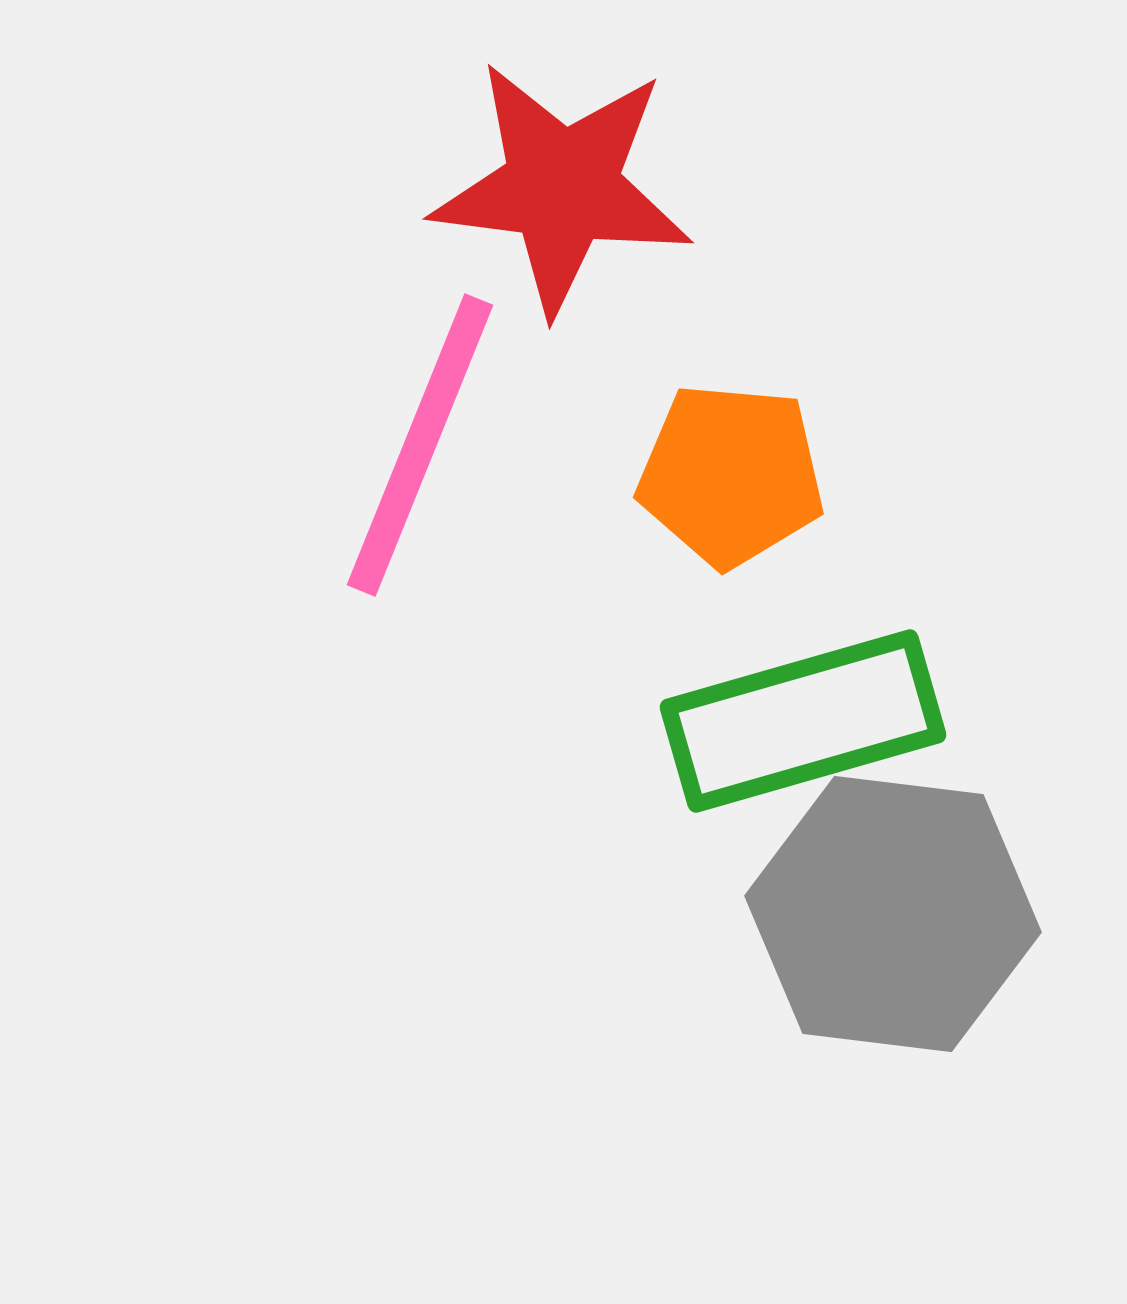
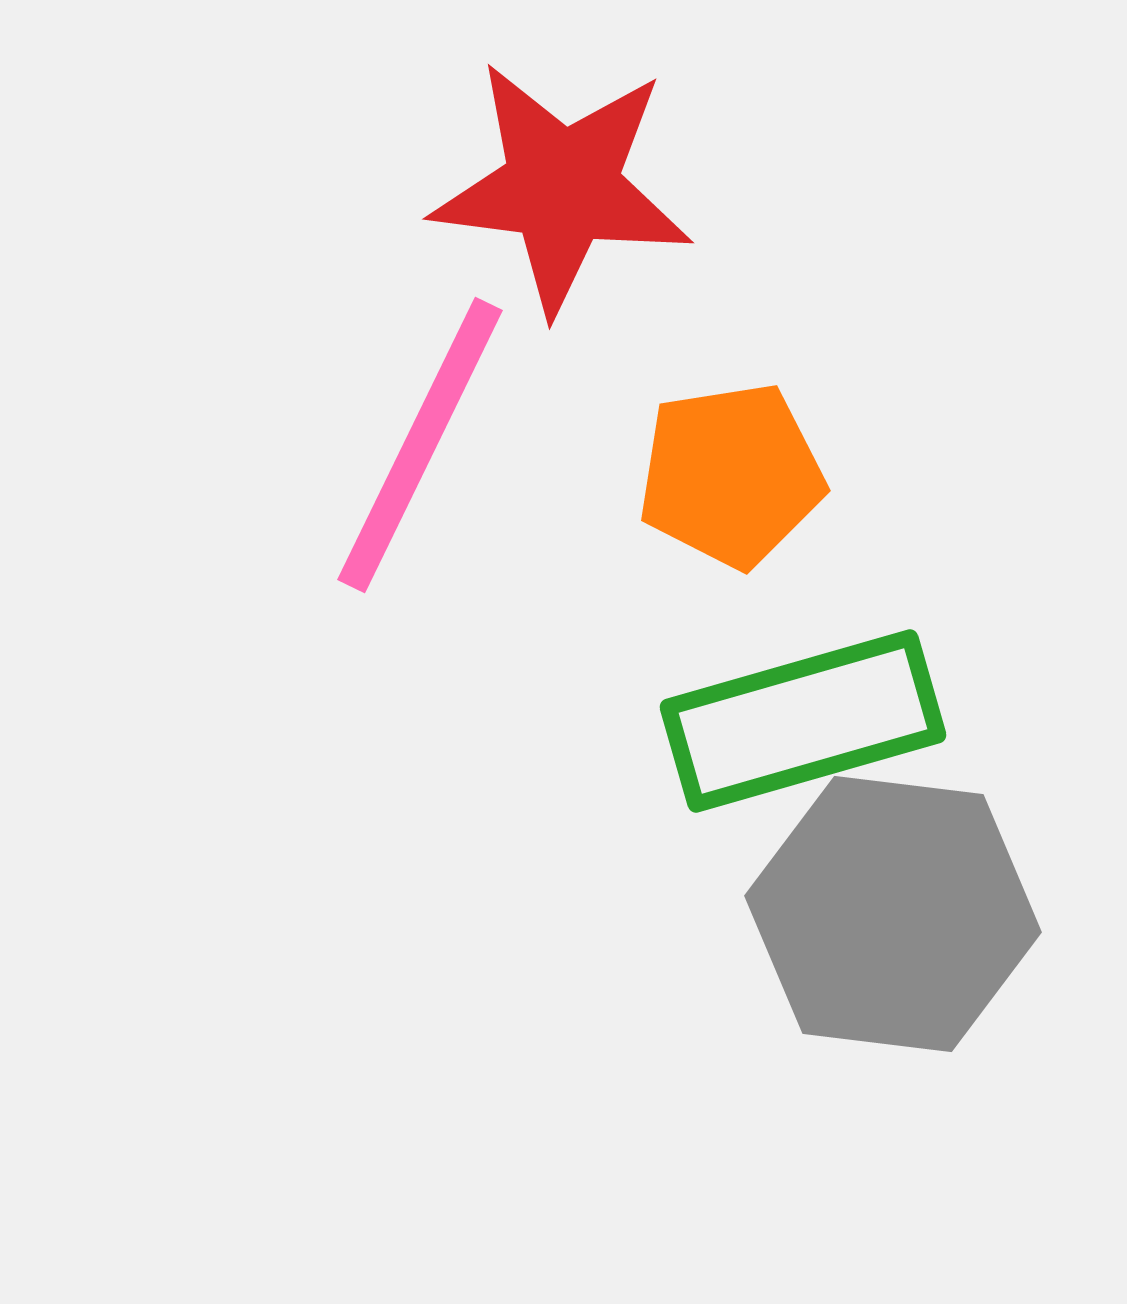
pink line: rotated 4 degrees clockwise
orange pentagon: rotated 14 degrees counterclockwise
